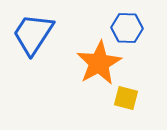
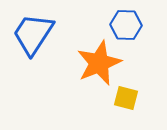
blue hexagon: moved 1 px left, 3 px up
orange star: rotated 6 degrees clockwise
